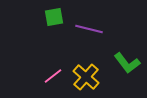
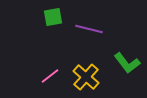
green square: moved 1 px left
pink line: moved 3 px left
